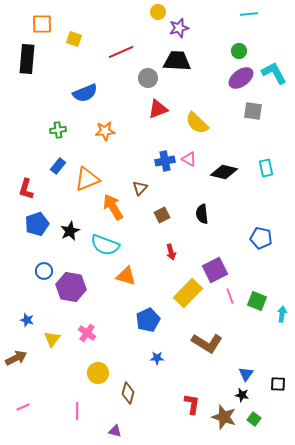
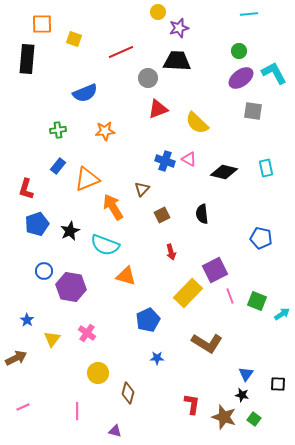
blue cross at (165, 161): rotated 30 degrees clockwise
brown triangle at (140, 188): moved 2 px right, 1 px down
cyan arrow at (282, 314): rotated 49 degrees clockwise
blue star at (27, 320): rotated 16 degrees clockwise
